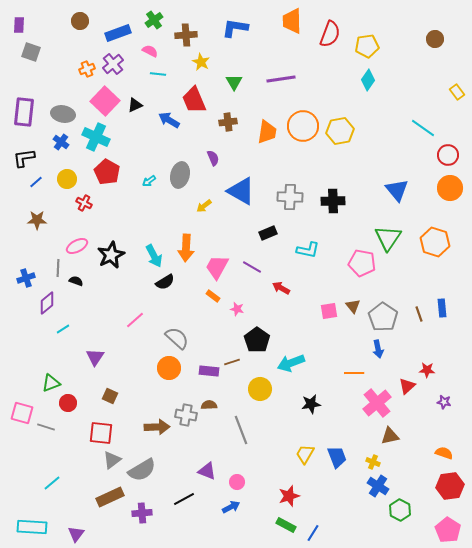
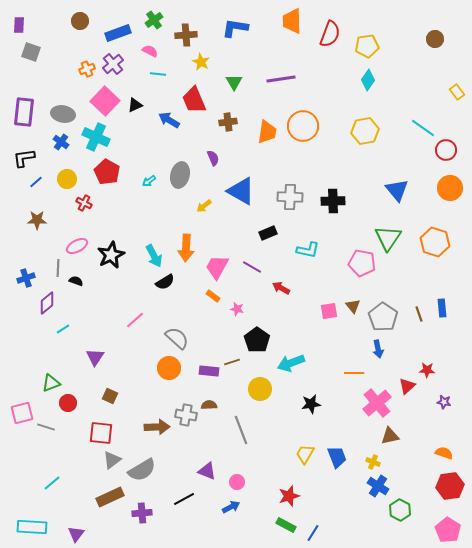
yellow hexagon at (340, 131): moved 25 px right
red circle at (448, 155): moved 2 px left, 5 px up
pink square at (22, 413): rotated 30 degrees counterclockwise
